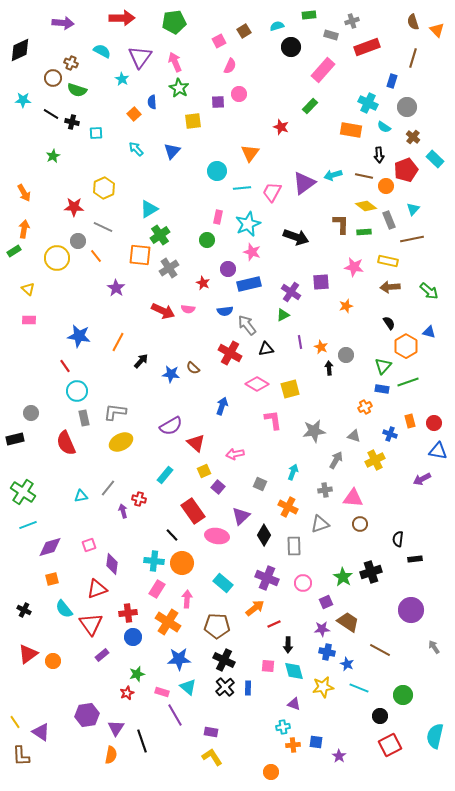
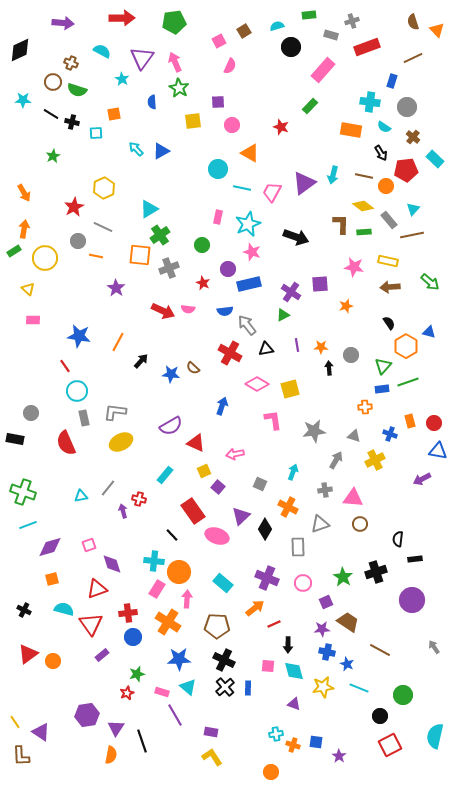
purple triangle at (140, 57): moved 2 px right, 1 px down
brown line at (413, 58): rotated 48 degrees clockwise
brown circle at (53, 78): moved 4 px down
pink circle at (239, 94): moved 7 px left, 31 px down
cyan cross at (368, 103): moved 2 px right, 1 px up; rotated 18 degrees counterclockwise
orange square at (134, 114): moved 20 px left; rotated 32 degrees clockwise
blue triangle at (172, 151): moved 11 px left; rotated 18 degrees clockwise
orange triangle at (250, 153): rotated 36 degrees counterclockwise
black arrow at (379, 155): moved 2 px right, 2 px up; rotated 28 degrees counterclockwise
red pentagon at (406, 170): rotated 15 degrees clockwise
cyan circle at (217, 171): moved 1 px right, 2 px up
cyan arrow at (333, 175): rotated 60 degrees counterclockwise
cyan line at (242, 188): rotated 18 degrees clockwise
yellow diamond at (366, 206): moved 3 px left
red star at (74, 207): rotated 30 degrees counterclockwise
gray rectangle at (389, 220): rotated 18 degrees counterclockwise
brown line at (412, 239): moved 4 px up
green circle at (207, 240): moved 5 px left, 5 px down
orange line at (96, 256): rotated 40 degrees counterclockwise
yellow circle at (57, 258): moved 12 px left
gray cross at (169, 268): rotated 12 degrees clockwise
purple square at (321, 282): moved 1 px left, 2 px down
green arrow at (429, 291): moved 1 px right, 9 px up
pink rectangle at (29, 320): moved 4 px right
purple line at (300, 342): moved 3 px left, 3 px down
orange star at (321, 347): rotated 24 degrees counterclockwise
gray circle at (346, 355): moved 5 px right
blue rectangle at (382, 389): rotated 16 degrees counterclockwise
orange cross at (365, 407): rotated 24 degrees clockwise
black rectangle at (15, 439): rotated 24 degrees clockwise
red triangle at (196, 443): rotated 18 degrees counterclockwise
green cross at (23, 492): rotated 15 degrees counterclockwise
black diamond at (264, 535): moved 1 px right, 6 px up
pink ellipse at (217, 536): rotated 10 degrees clockwise
gray rectangle at (294, 546): moved 4 px right, 1 px down
orange circle at (182, 563): moved 3 px left, 9 px down
purple diamond at (112, 564): rotated 25 degrees counterclockwise
black cross at (371, 572): moved 5 px right
cyan semicircle at (64, 609): rotated 144 degrees clockwise
purple circle at (411, 610): moved 1 px right, 10 px up
cyan cross at (283, 727): moved 7 px left, 7 px down
orange cross at (293, 745): rotated 24 degrees clockwise
